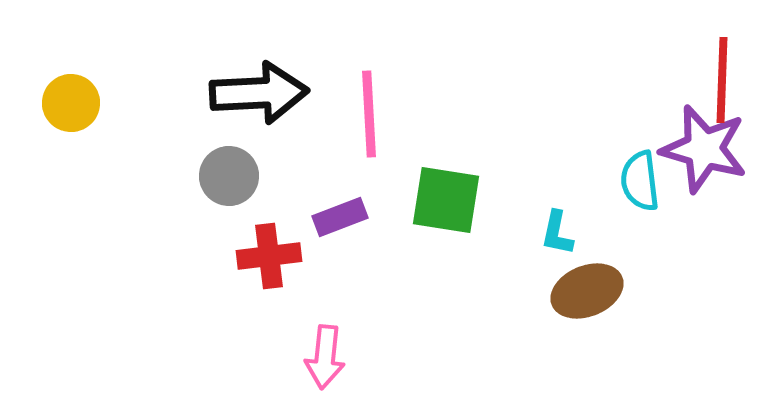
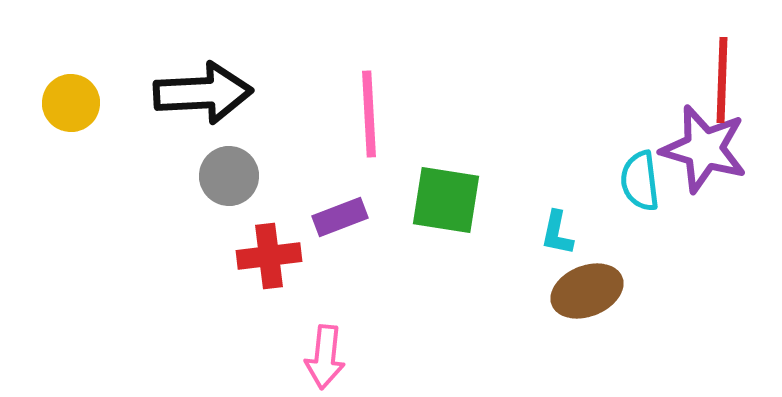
black arrow: moved 56 px left
